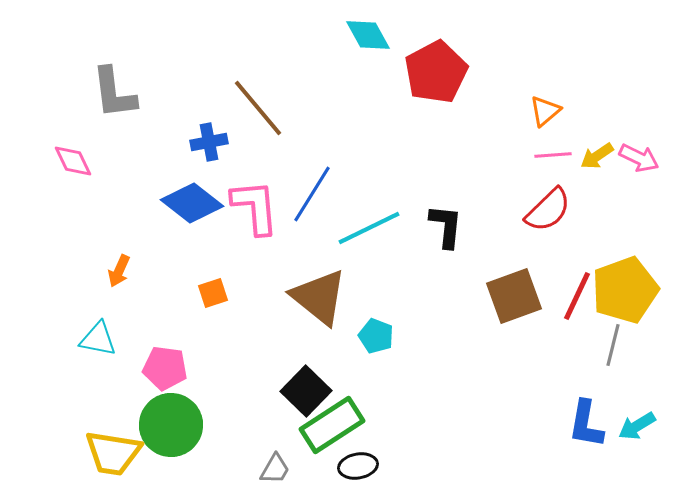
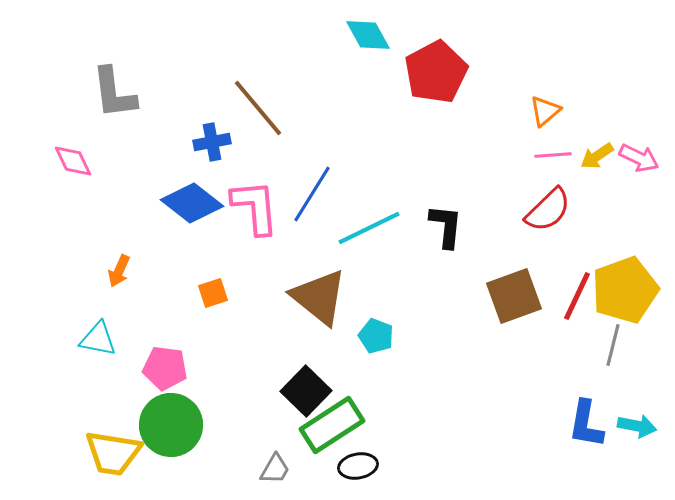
blue cross: moved 3 px right
cyan arrow: rotated 138 degrees counterclockwise
